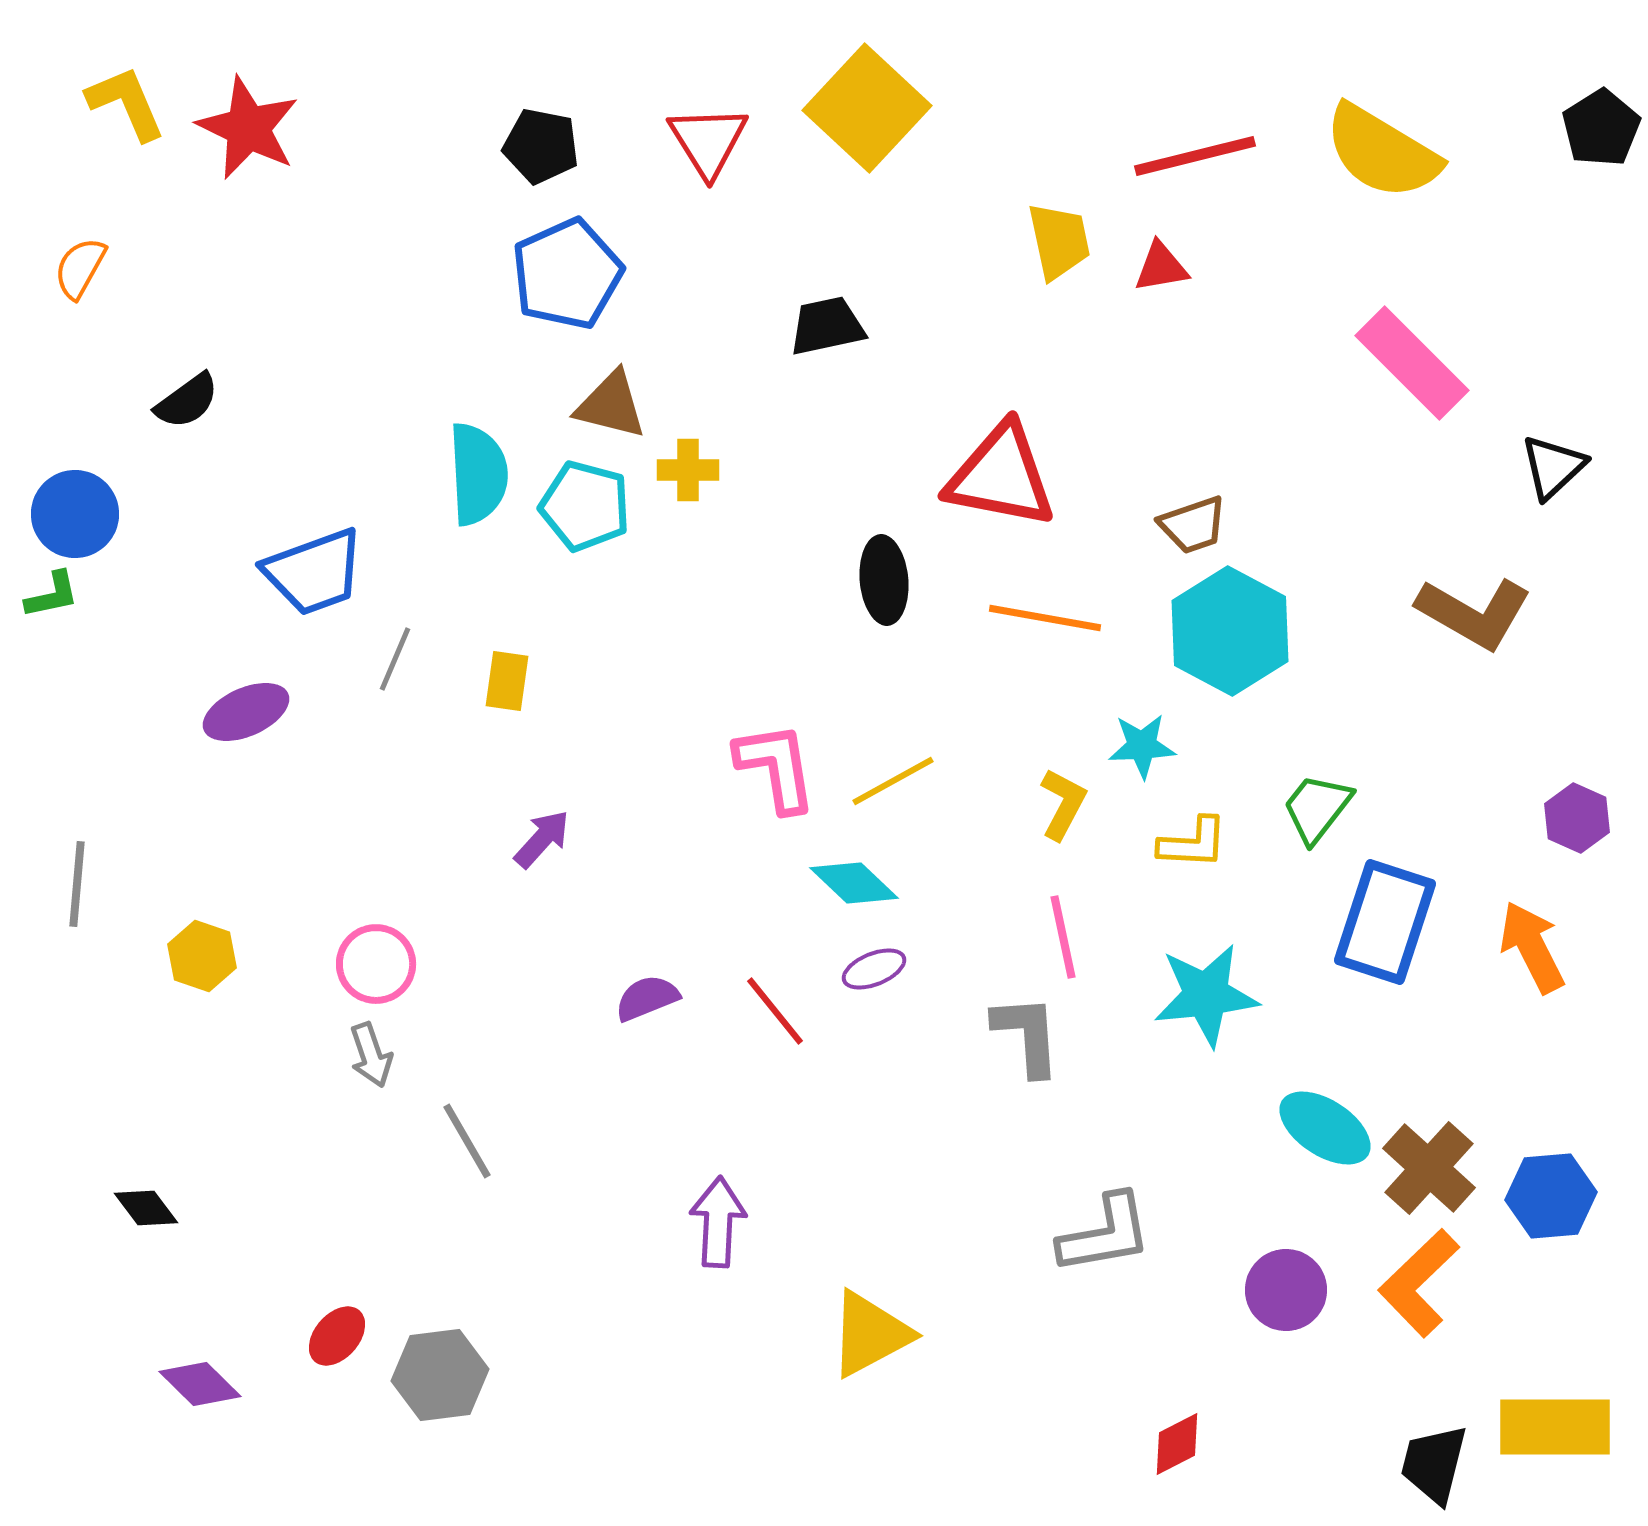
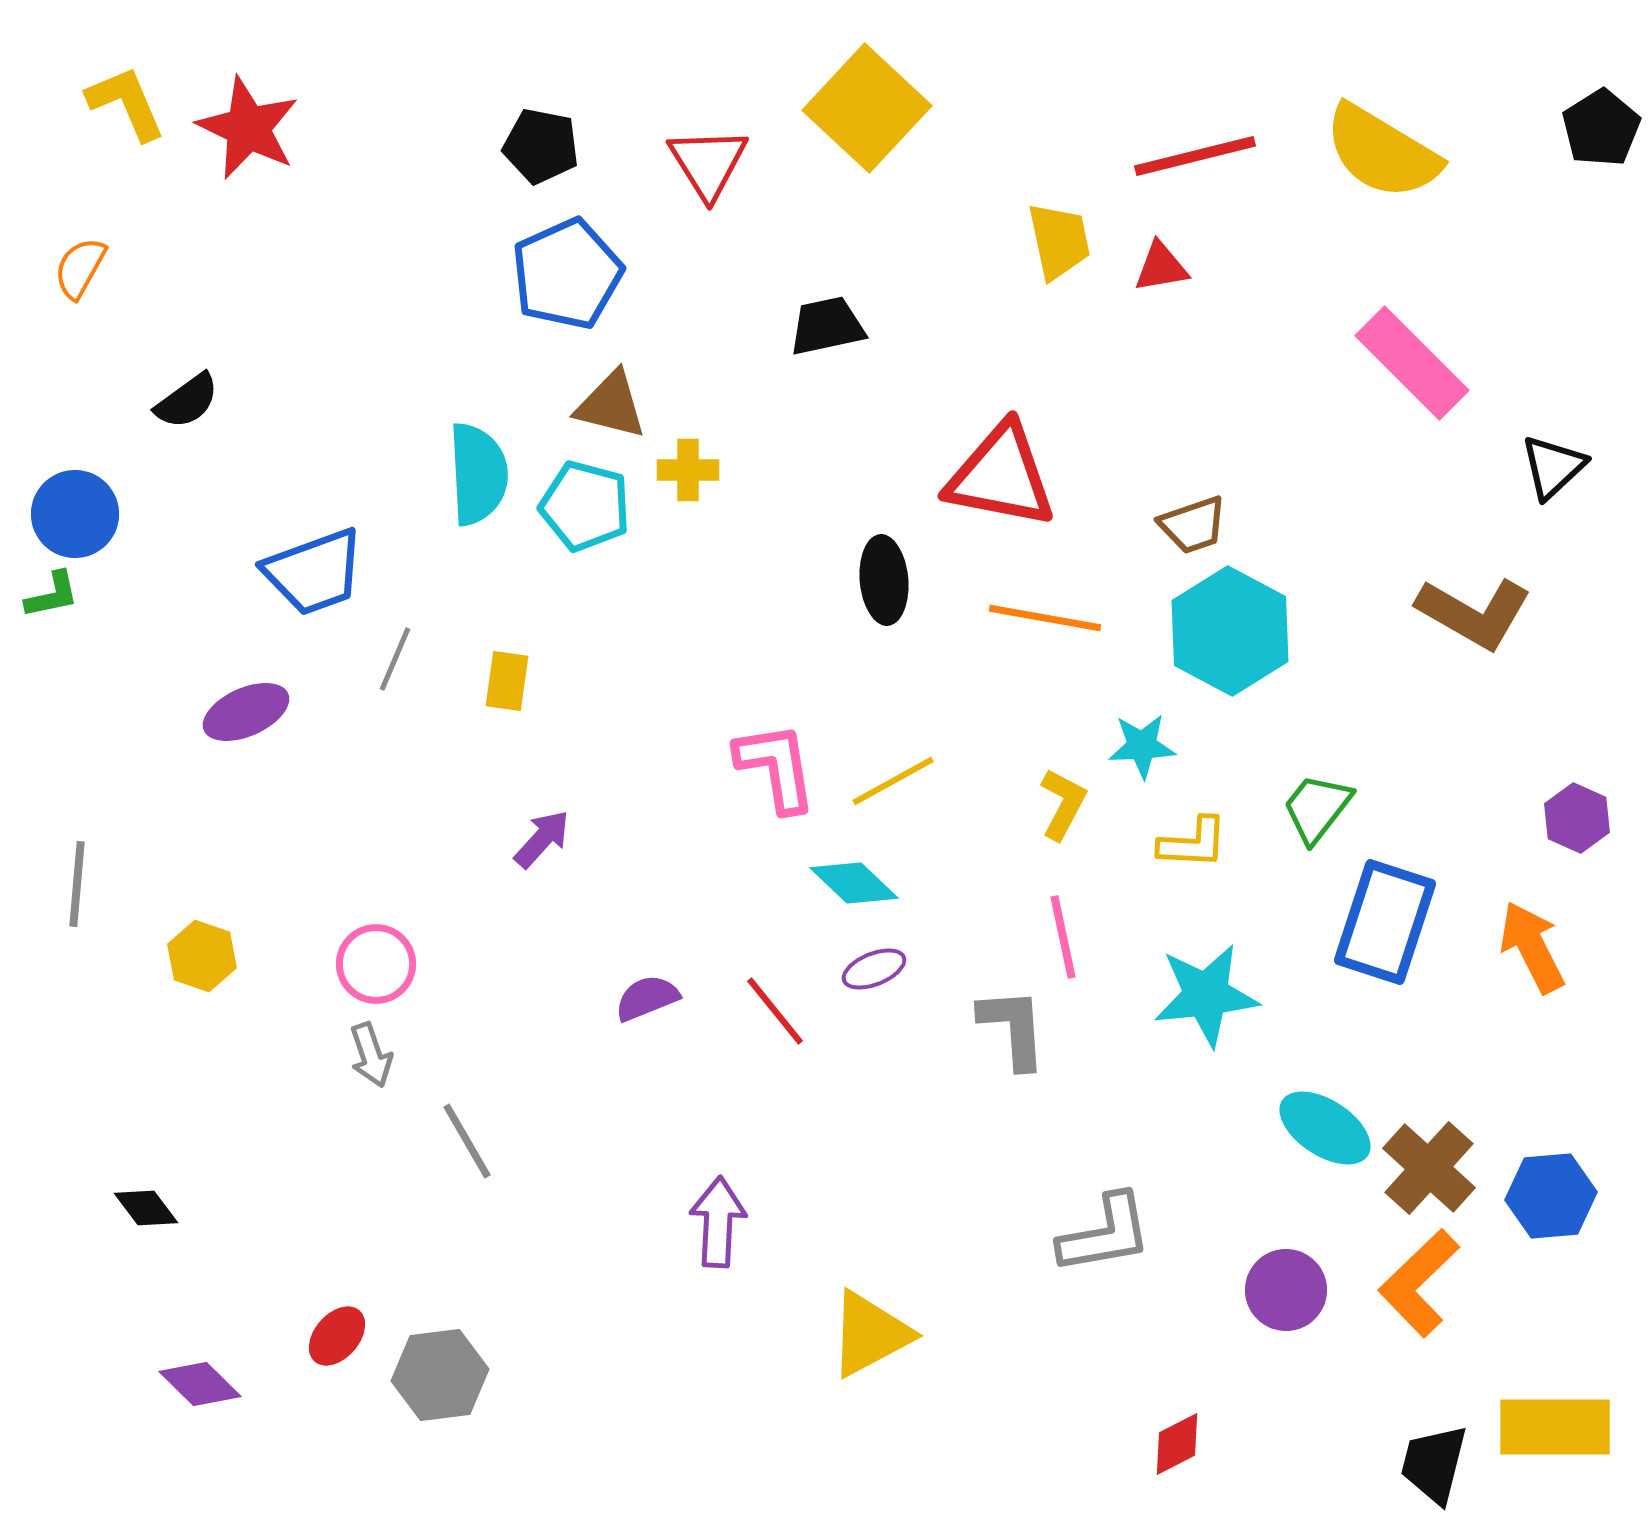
red triangle at (708, 141): moved 22 px down
gray L-shape at (1027, 1035): moved 14 px left, 7 px up
